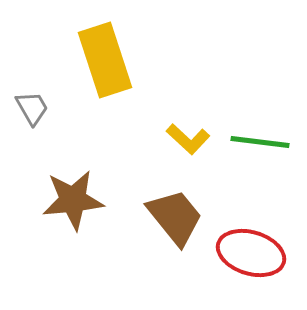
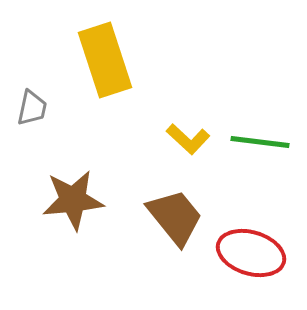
gray trapezoid: rotated 42 degrees clockwise
